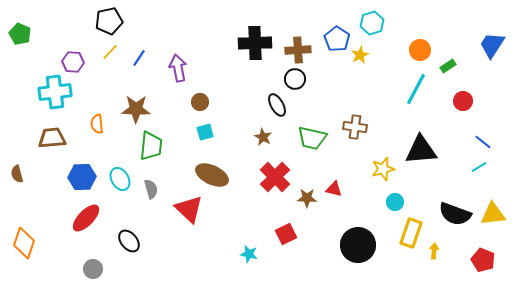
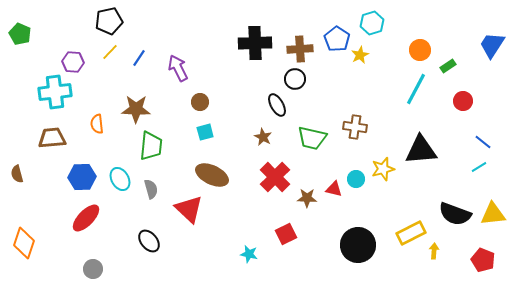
brown cross at (298, 50): moved 2 px right, 1 px up
purple arrow at (178, 68): rotated 16 degrees counterclockwise
cyan circle at (395, 202): moved 39 px left, 23 px up
yellow rectangle at (411, 233): rotated 44 degrees clockwise
black ellipse at (129, 241): moved 20 px right
